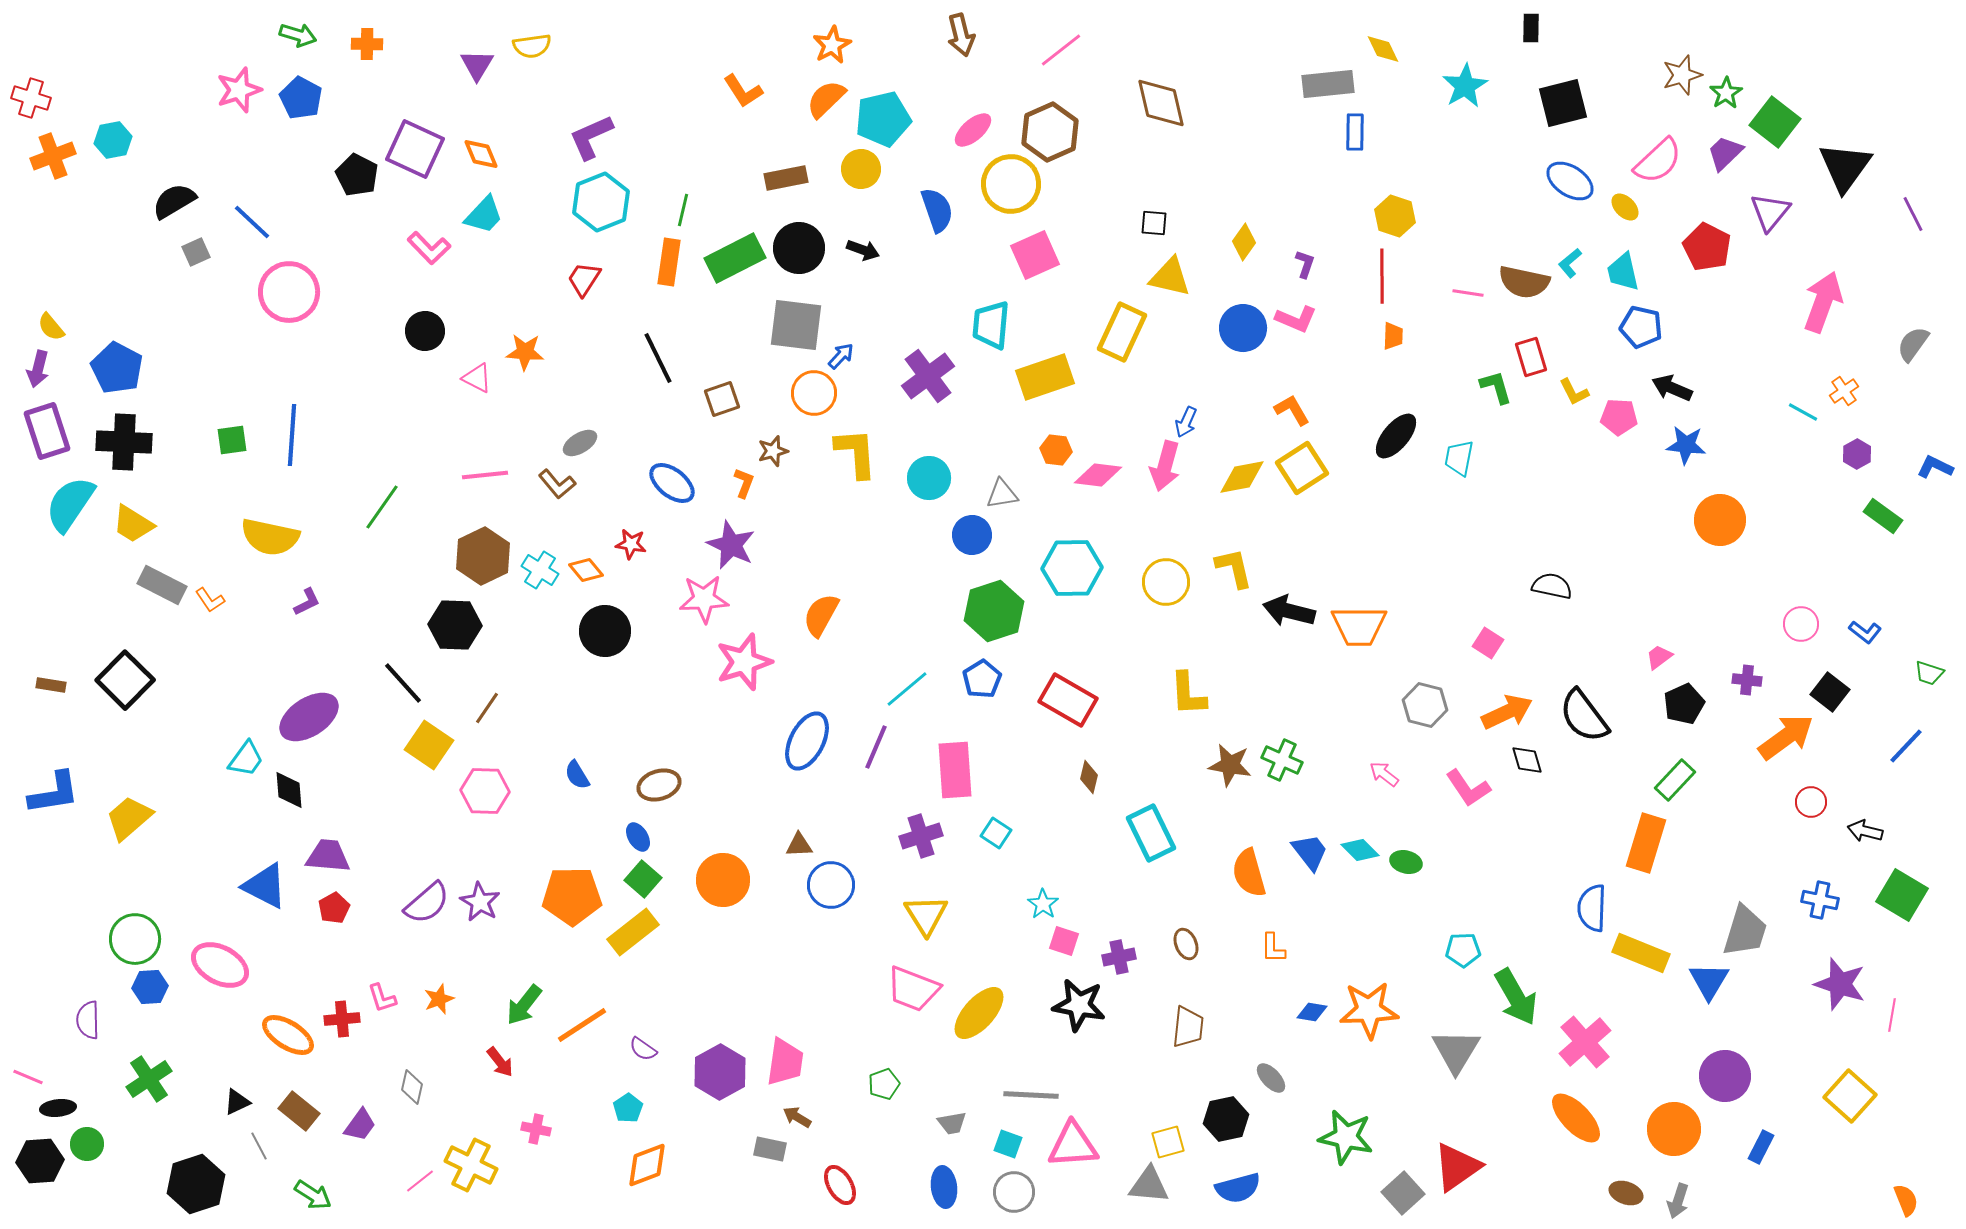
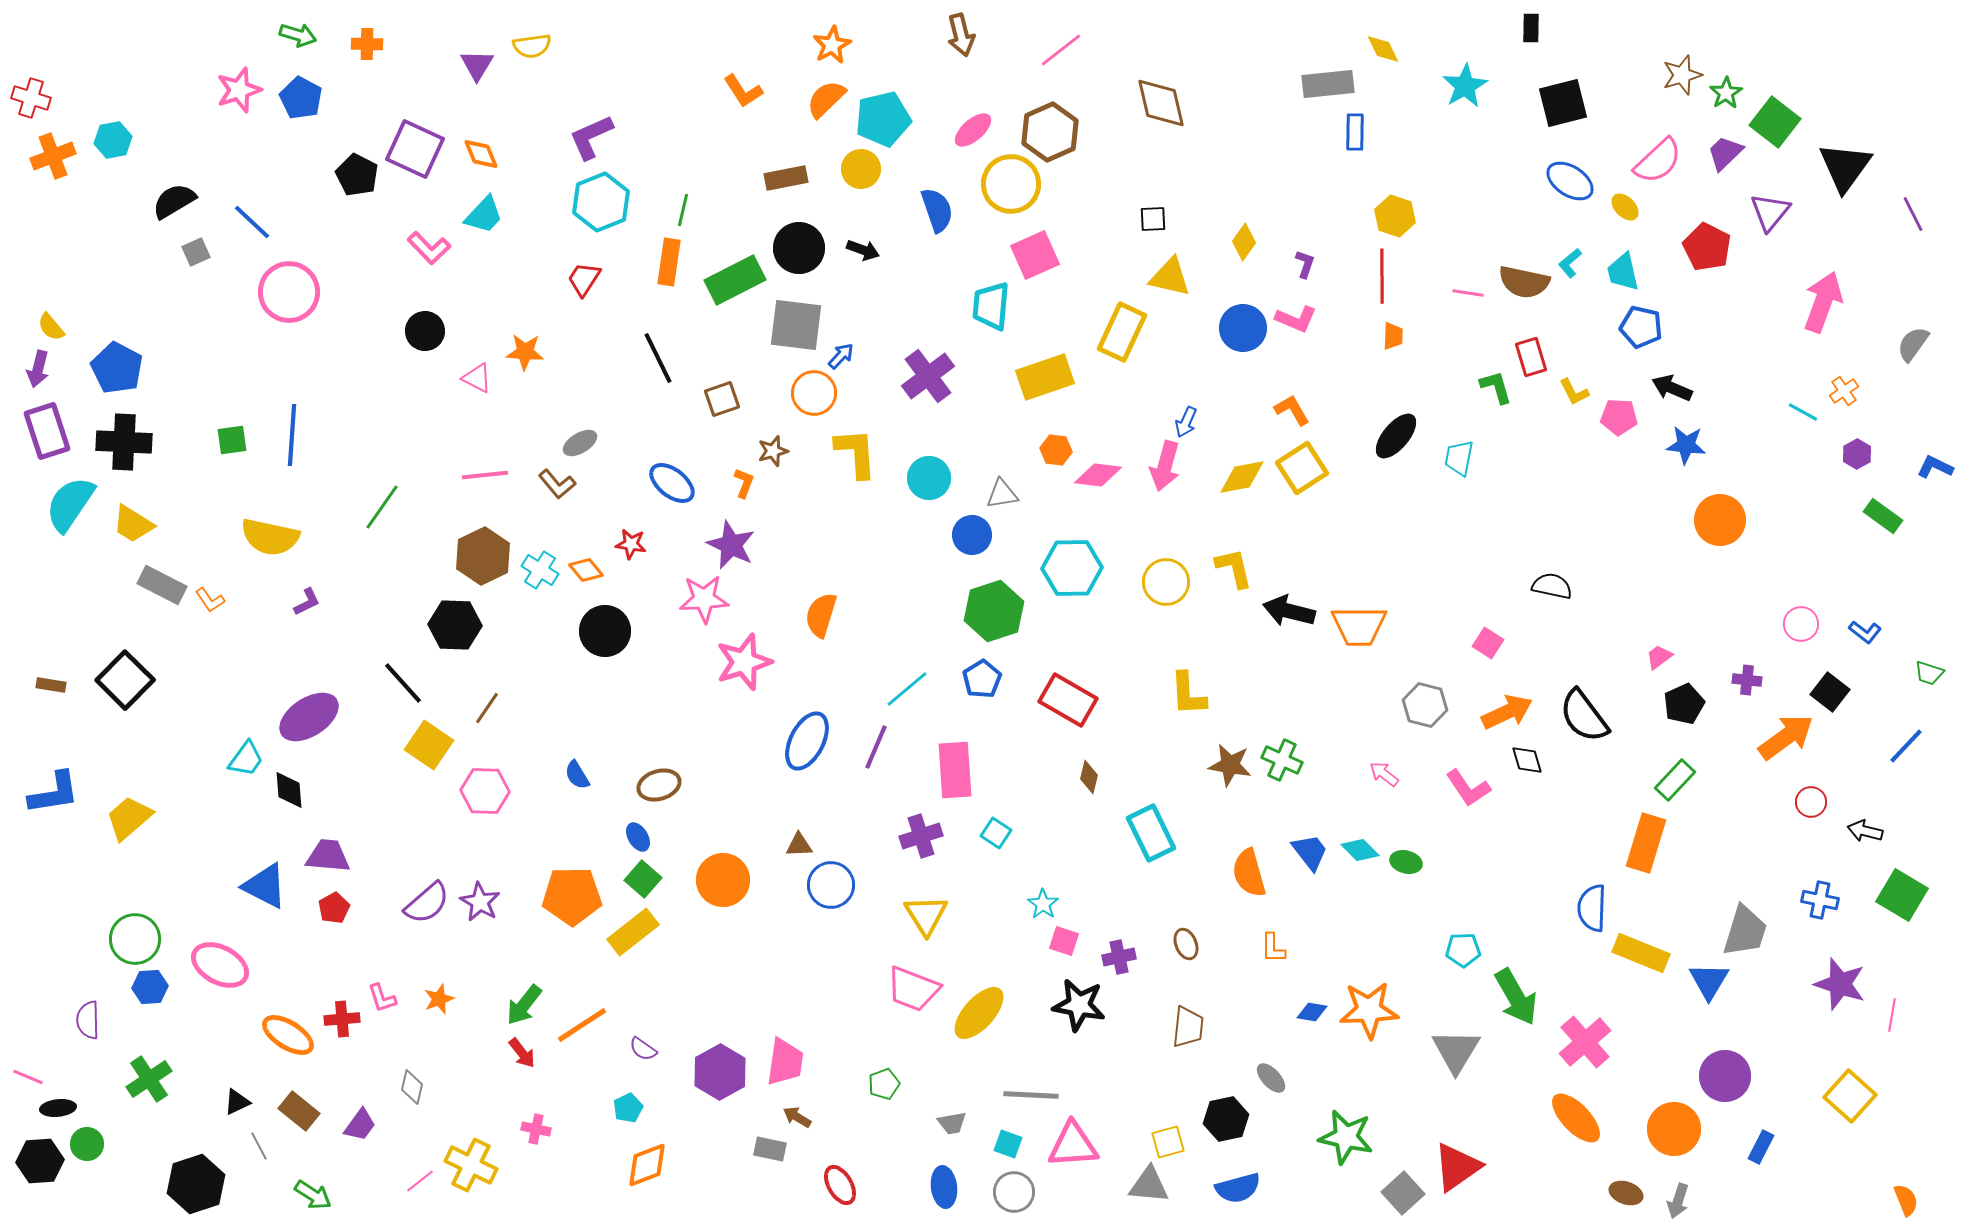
black square at (1154, 223): moved 1 px left, 4 px up; rotated 8 degrees counterclockwise
green rectangle at (735, 258): moved 22 px down
cyan trapezoid at (991, 325): moved 19 px up
orange semicircle at (821, 615): rotated 12 degrees counterclockwise
red arrow at (500, 1062): moved 22 px right, 9 px up
cyan pentagon at (628, 1108): rotated 8 degrees clockwise
